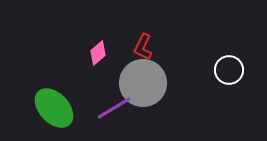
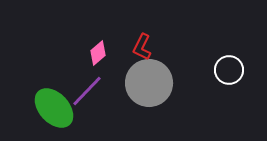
red L-shape: moved 1 px left
gray circle: moved 6 px right
purple line: moved 27 px left, 17 px up; rotated 15 degrees counterclockwise
